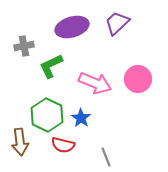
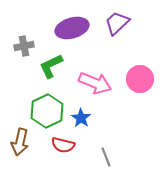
purple ellipse: moved 1 px down
pink circle: moved 2 px right
green hexagon: moved 4 px up; rotated 8 degrees clockwise
brown arrow: rotated 20 degrees clockwise
